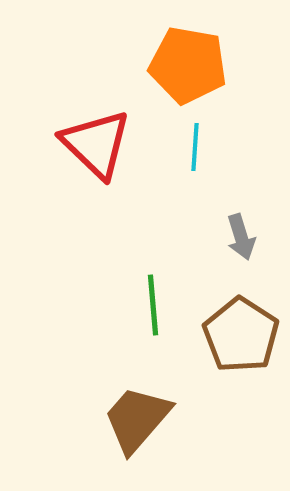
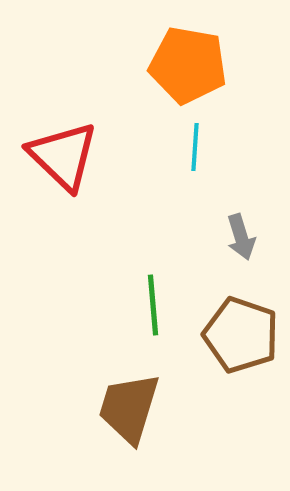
red triangle: moved 33 px left, 12 px down
brown pentagon: rotated 14 degrees counterclockwise
brown trapezoid: moved 8 px left, 11 px up; rotated 24 degrees counterclockwise
